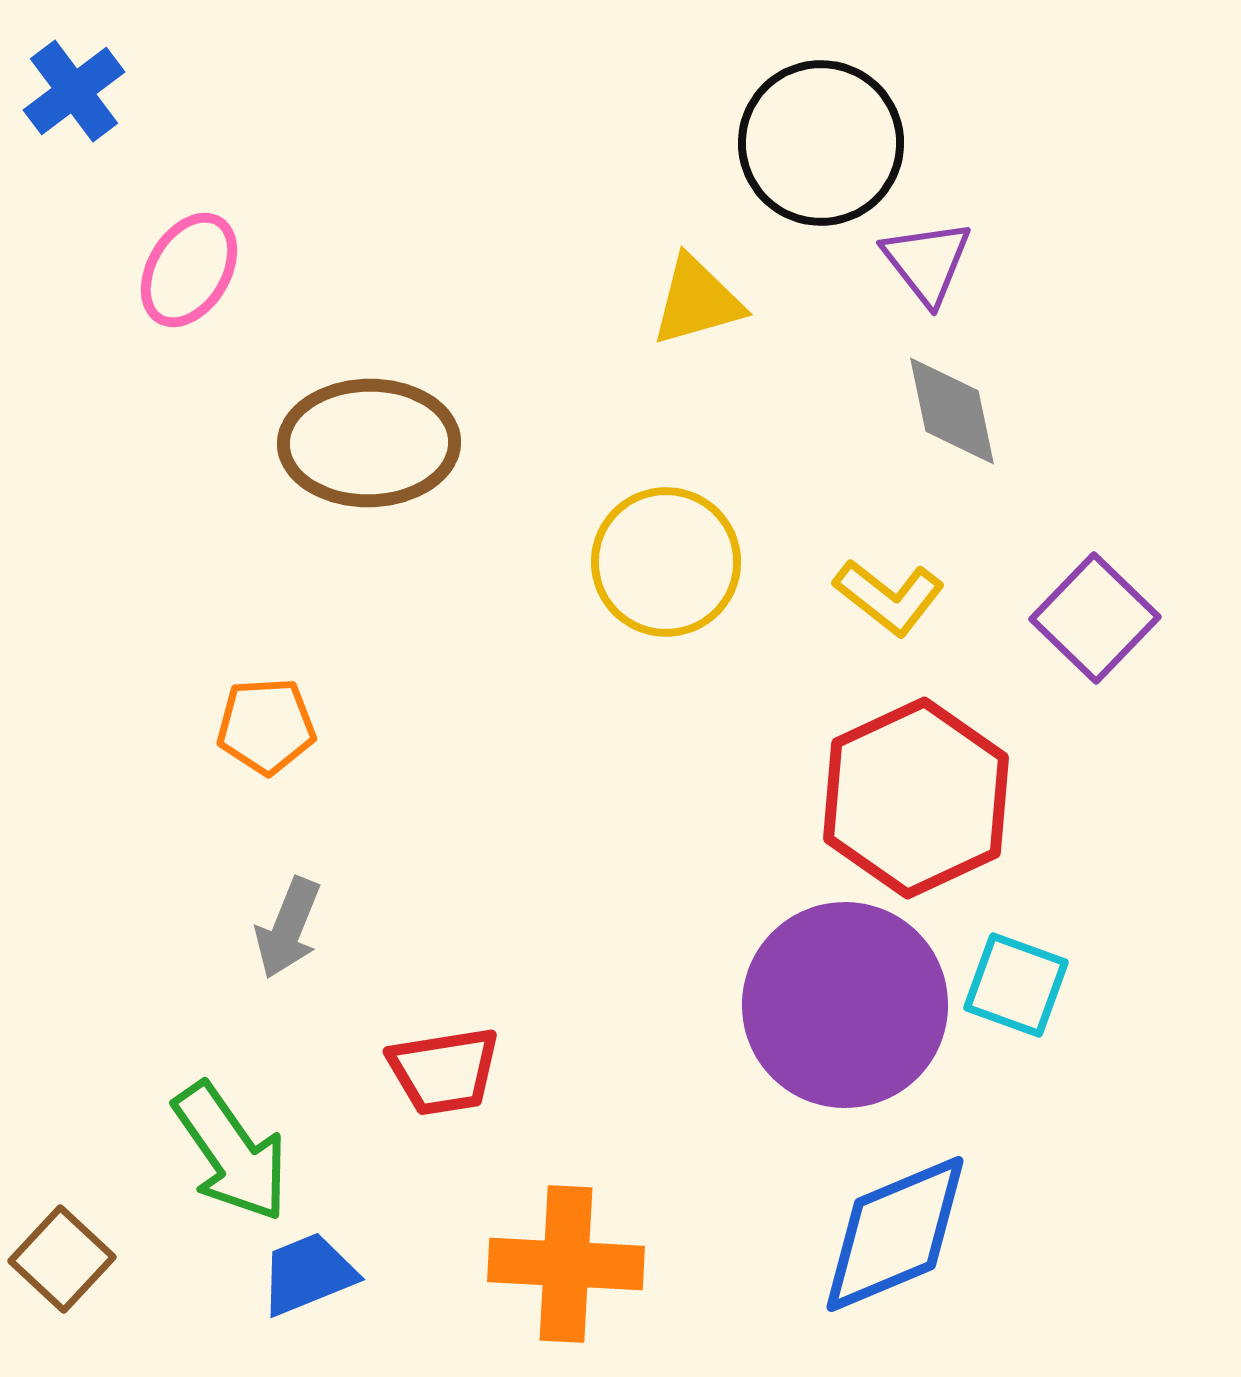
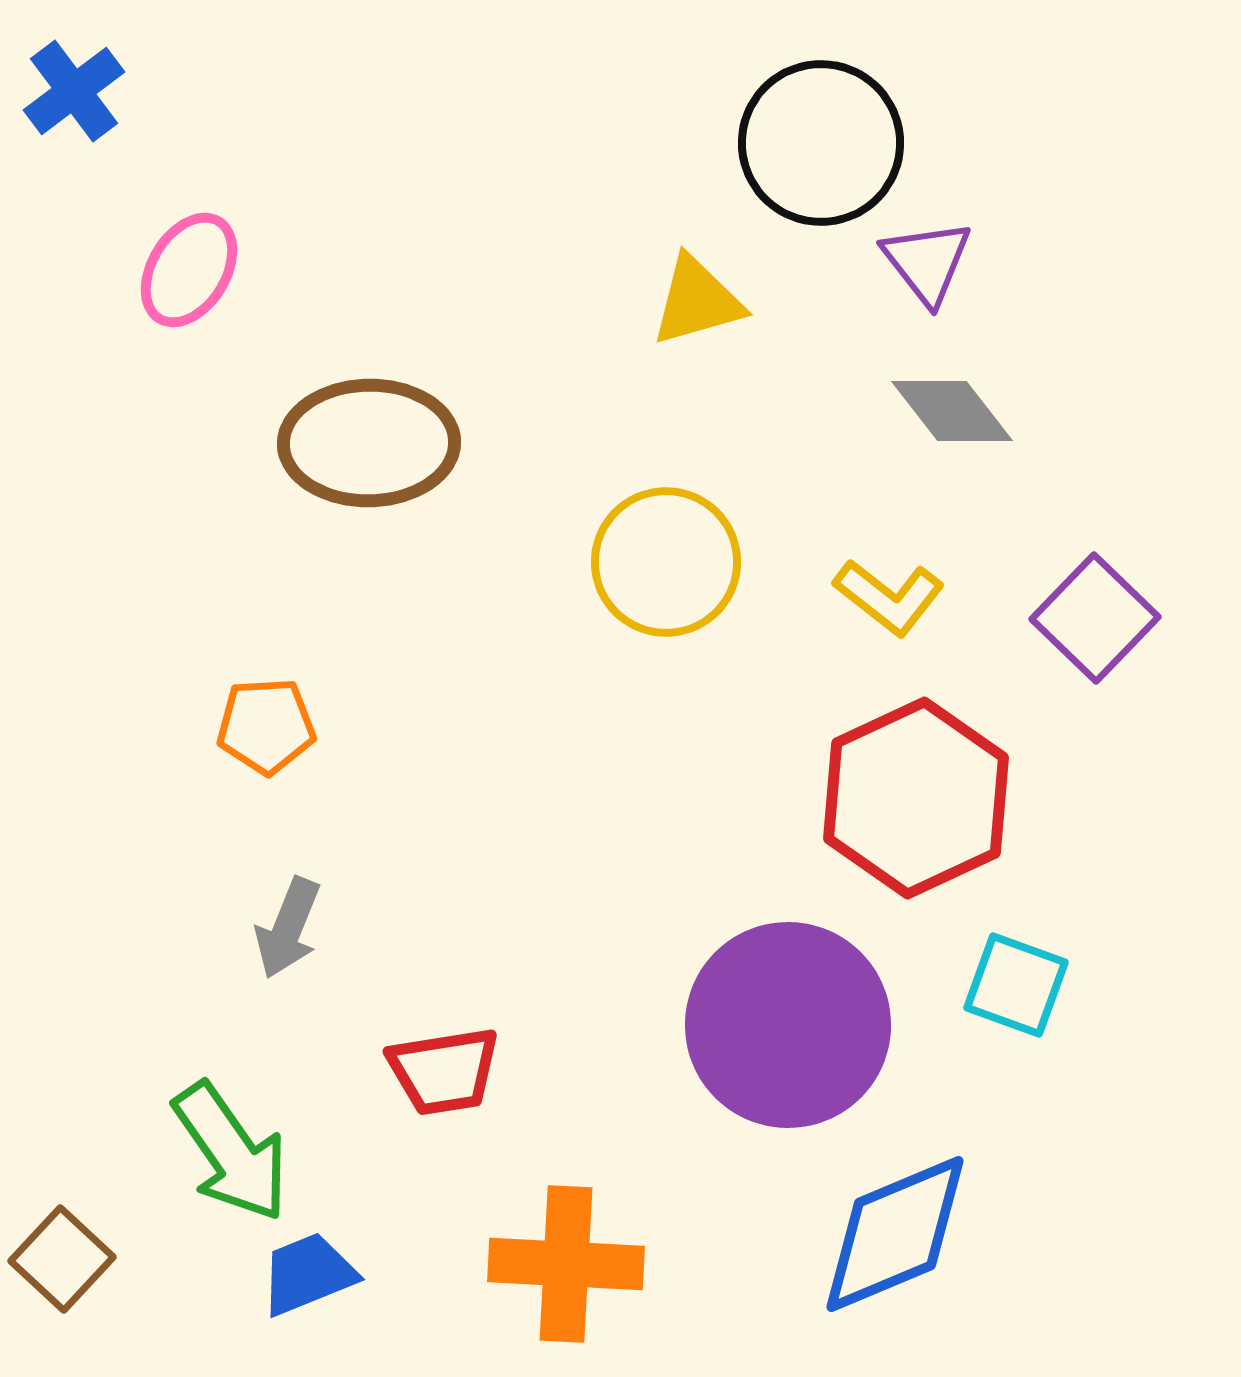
gray diamond: rotated 26 degrees counterclockwise
purple circle: moved 57 px left, 20 px down
